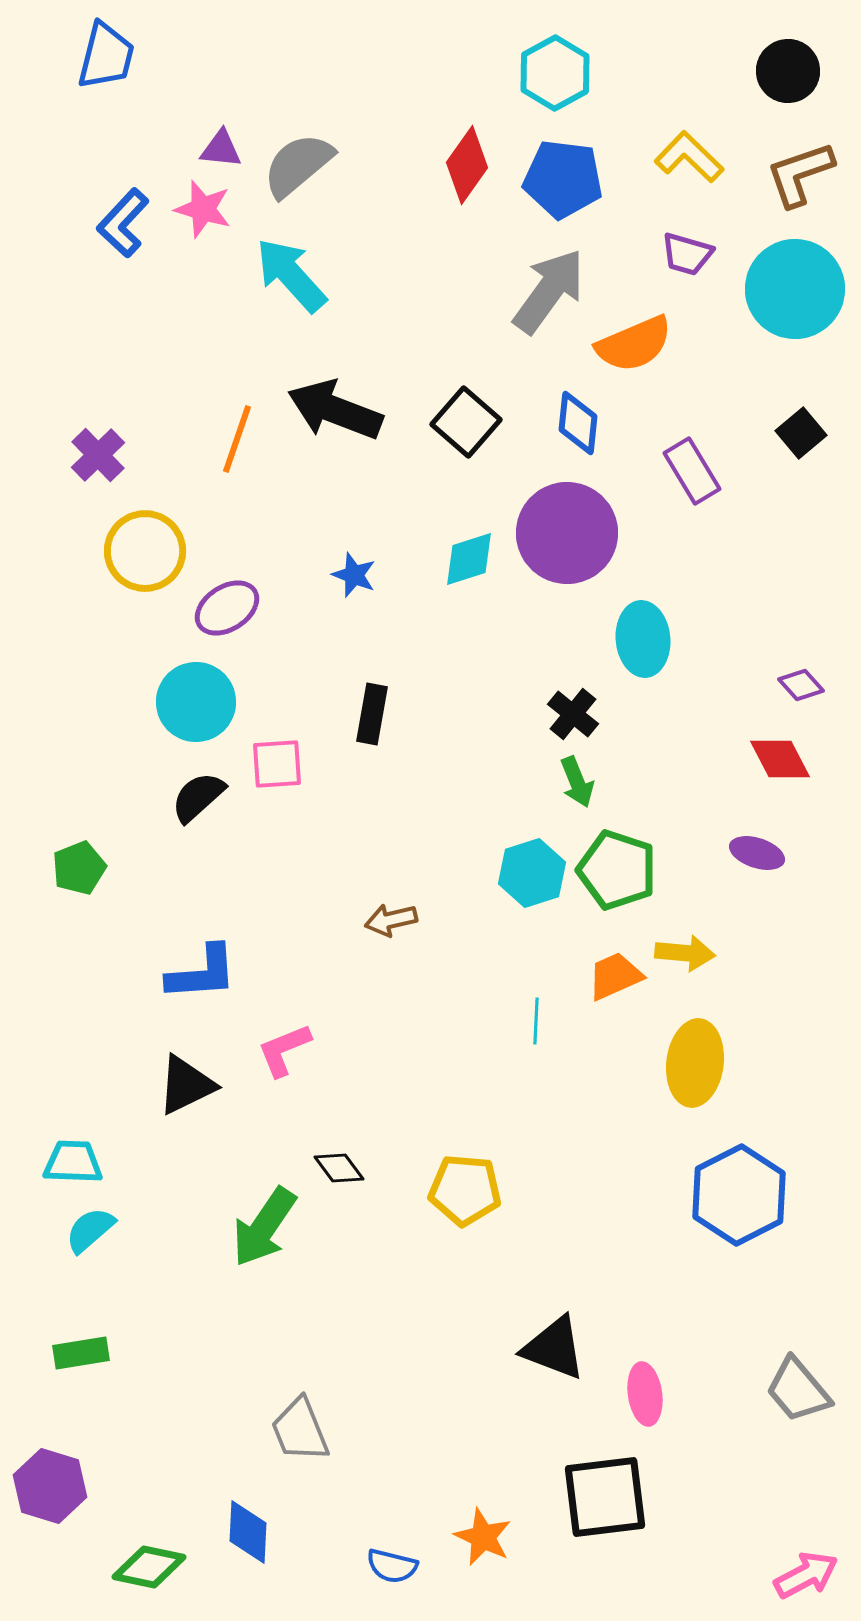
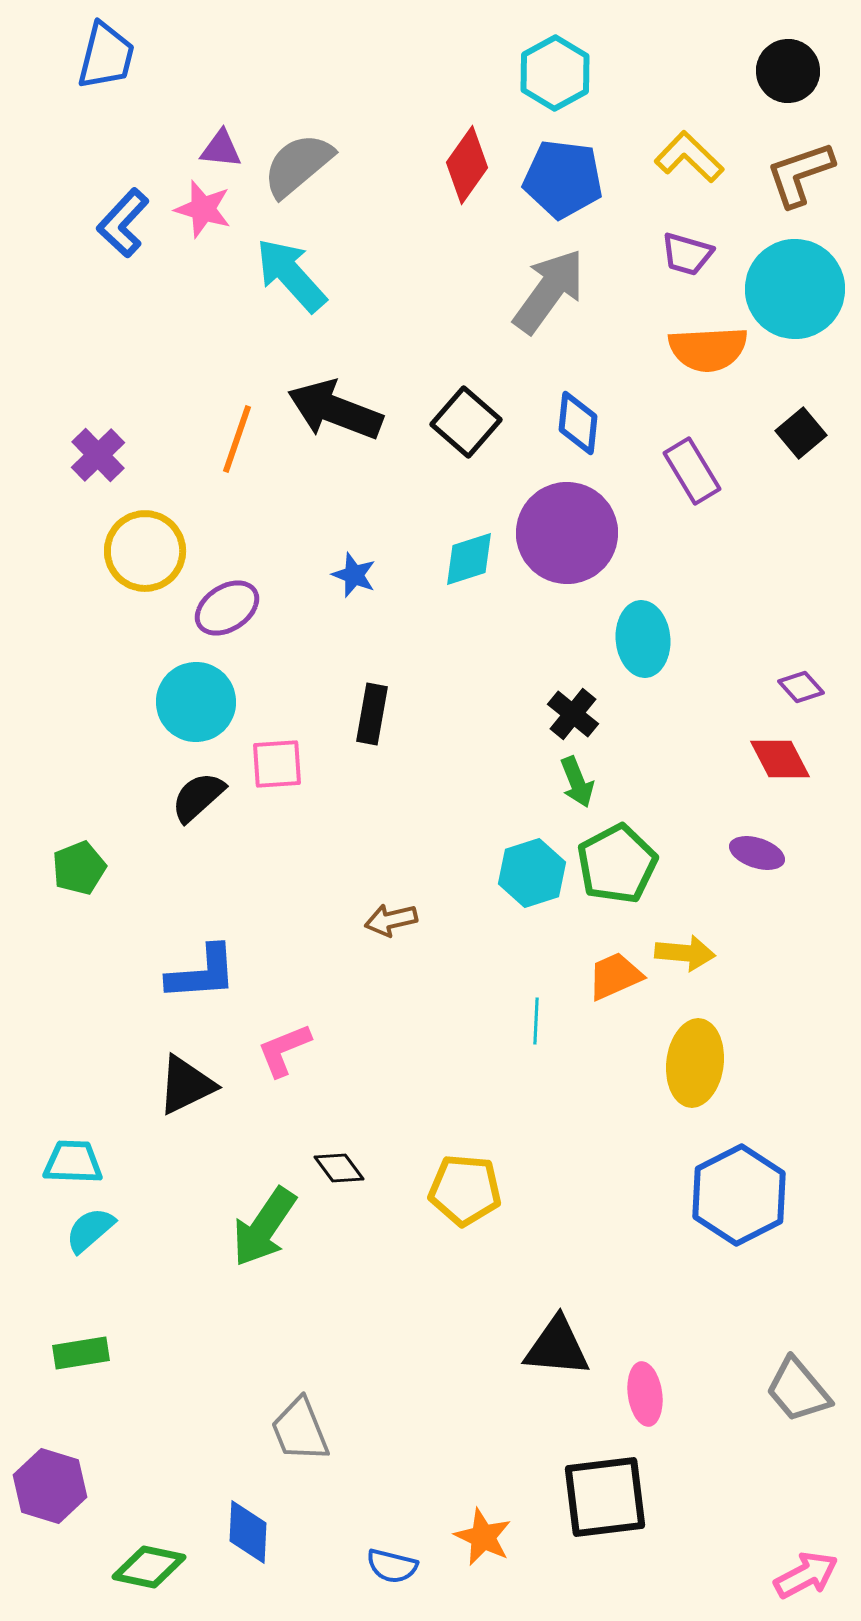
orange semicircle at (634, 344): moved 74 px right, 5 px down; rotated 20 degrees clockwise
purple diamond at (801, 685): moved 2 px down
green pentagon at (617, 870): moved 6 px up; rotated 26 degrees clockwise
black triangle at (554, 1348): moved 3 px right, 1 px up; rotated 16 degrees counterclockwise
